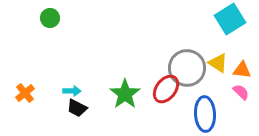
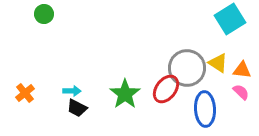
green circle: moved 6 px left, 4 px up
blue ellipse: moved 5 px up
